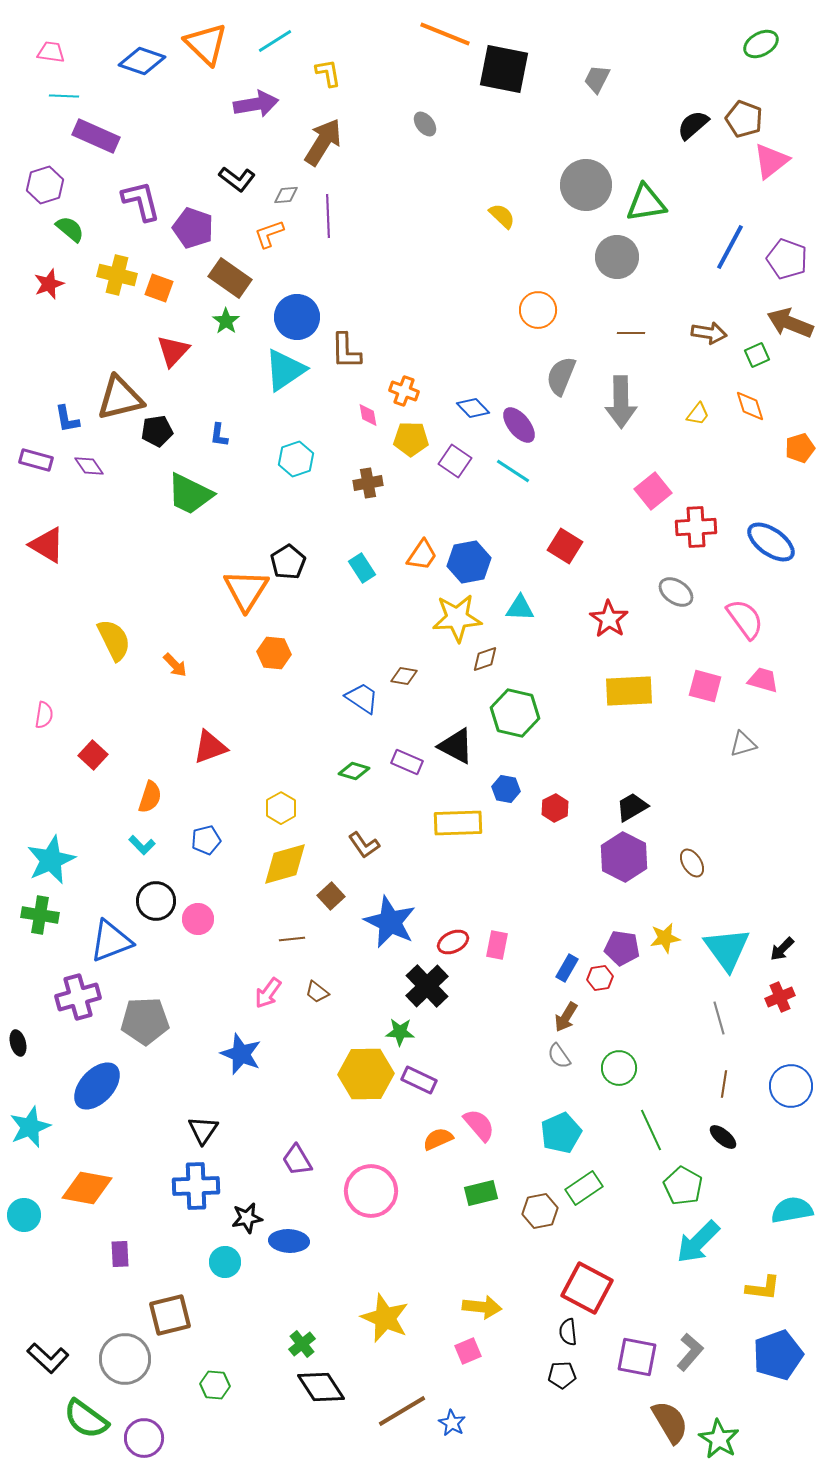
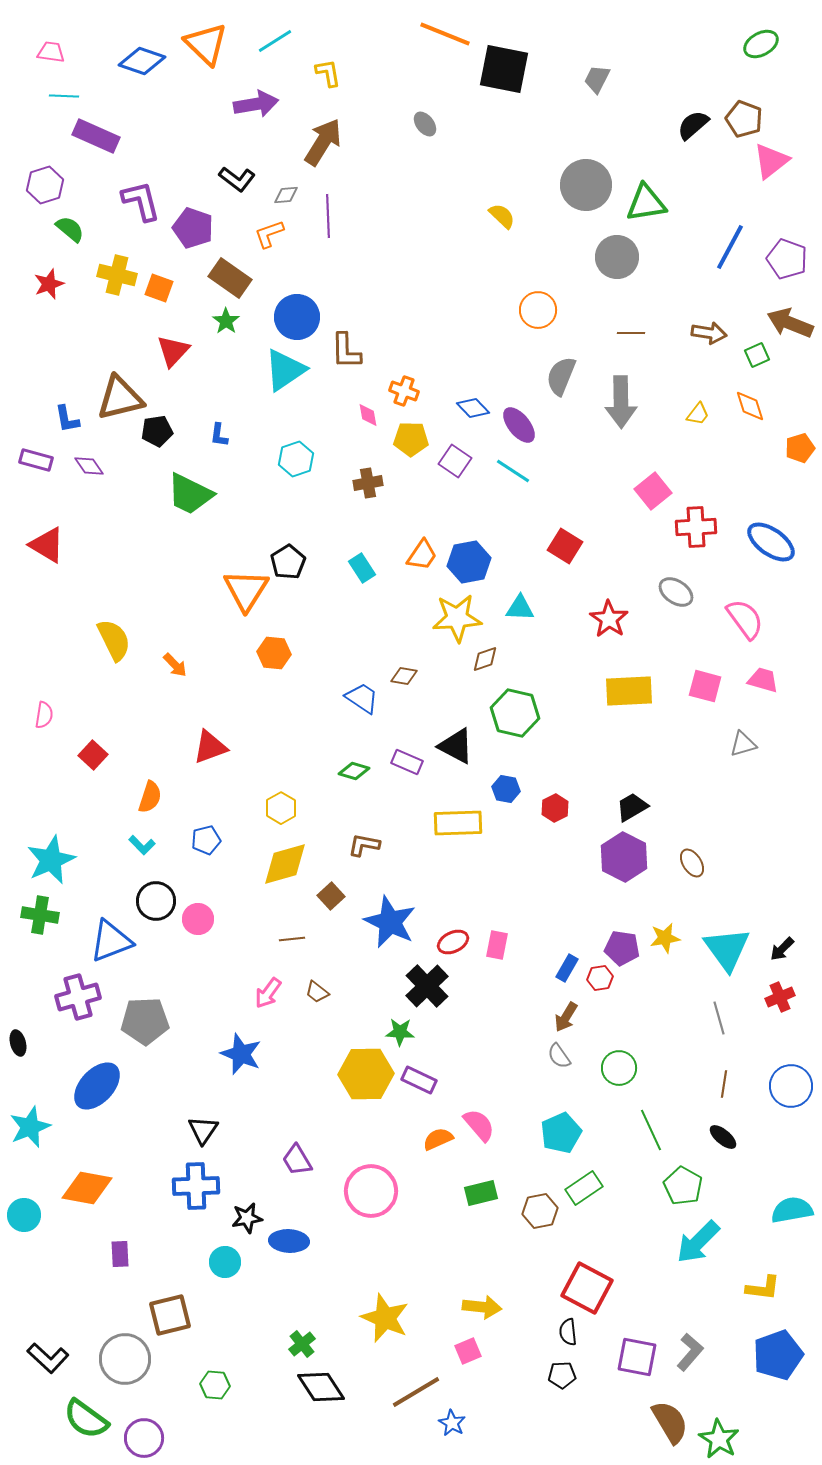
brown L-shape at (364, 845): rotated 136 degrees clockwise
brown line at (402, 1411): moved 14 px right, 19 px up
